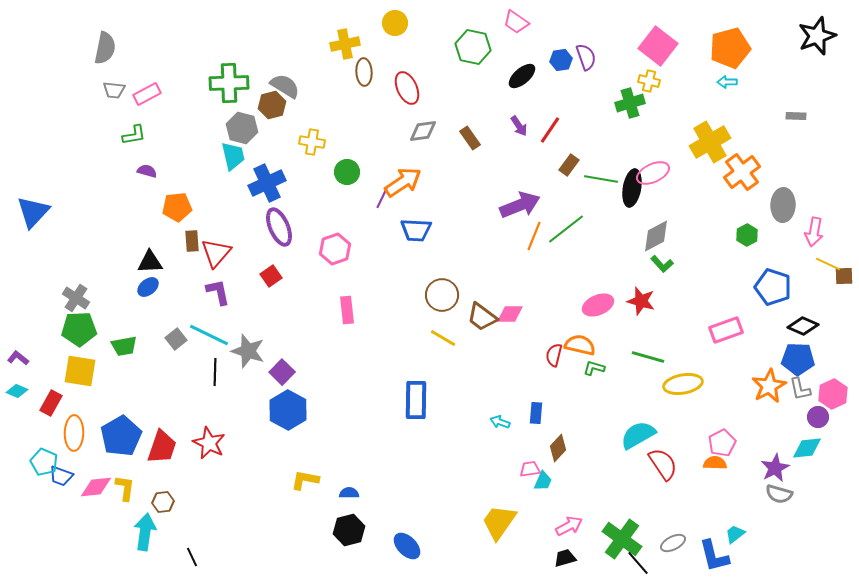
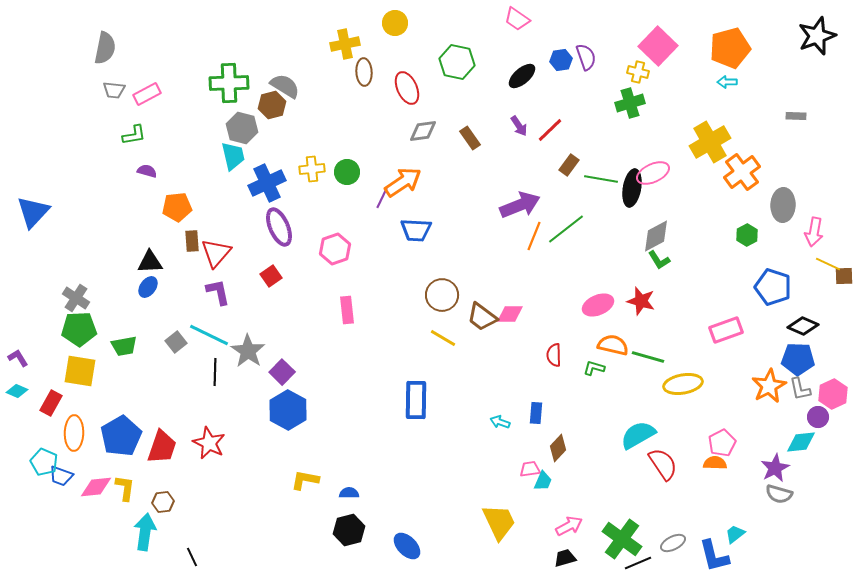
pink trapezoid at (516, 22): moved 1 px right, 3 px up
pink square at (658, 46): rotated 6 degrees clockwise
green hexagon at (473, 47): moved 16 px left, 15 px down
yellow cross at (649, 81): moved 11 px left, 9 px up
red line at (550, 130): rotated 12 degrees clockwise
yellow cross at (312, 142): moved 27 px down; rotated 15 degrees counterclockwise
green L-shape at (662, 264): moved 3 px left, 4 px up; rotated 10 degrees clockwise
blue ellipse at (148, 287): rotated 15 degrees counterclockwise
gray square at (176, 339): moved 3 px down
orange semicircle at (580, 345): moved 33 px right
gray star at (248, 351): rotated 16 degrees clockwise
red semicircle at (554, 355): rotated 15 degrees counterclockwise
purple L-shape at (18, 358): rotated 20 degrees clockwise
cyan diamond at (807, 448): moved 6 px left, 6 px up
yellow trapezoid at (499, 522): rotated 120 degrees clockwise
black line at (638, 563): rotated 72 degrees counterclockwise
